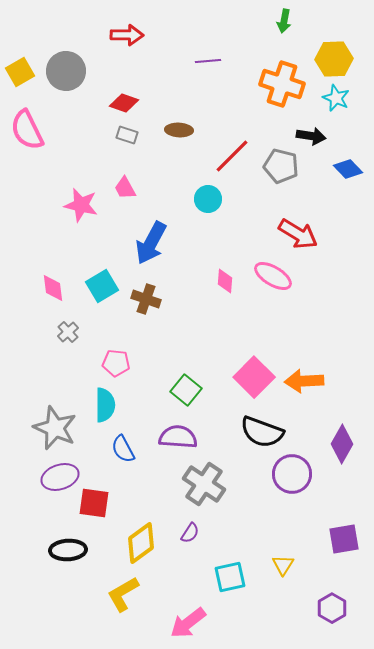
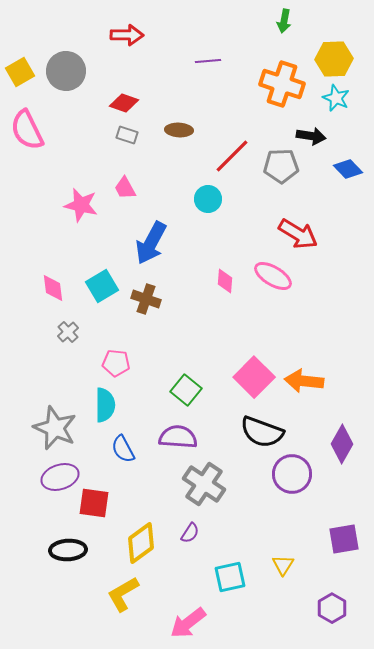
gray pentagon at (281, 166): rotated 16 degrees counterclockwise
orange arrow at (304, 381): rotated 9 degrees clockwise
